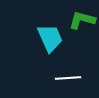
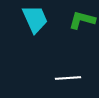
cyan trapezoid: moved 15 px left, 19 px up
